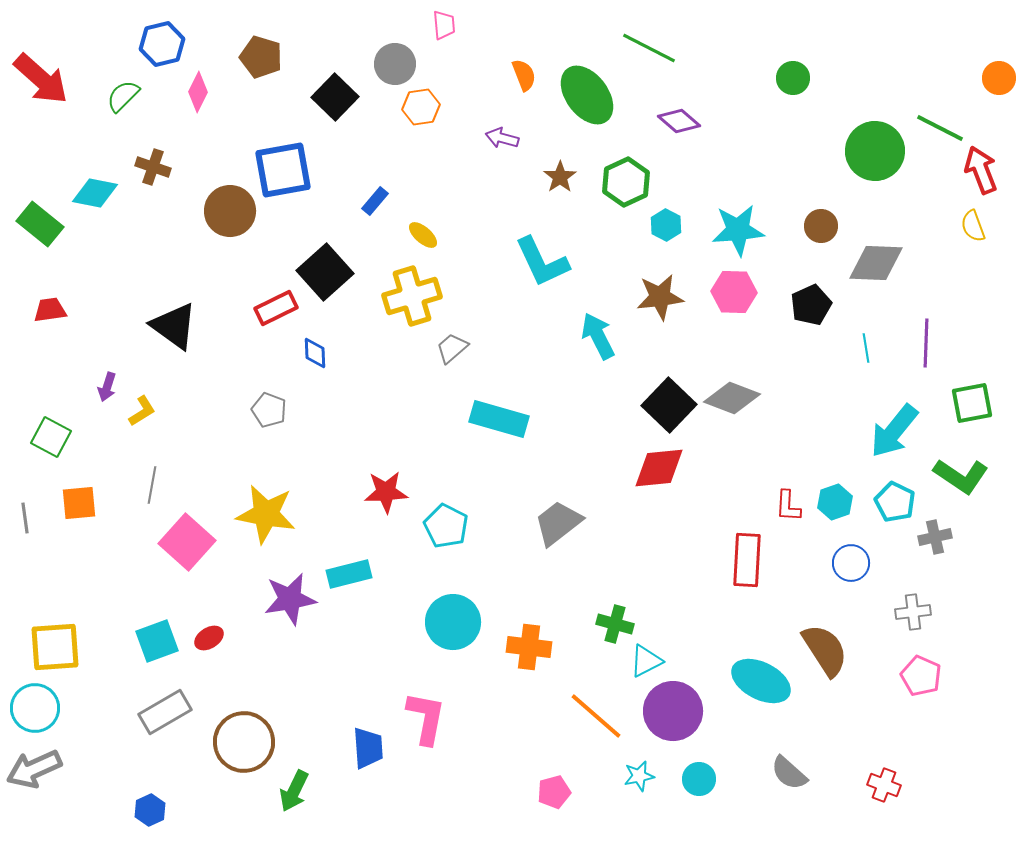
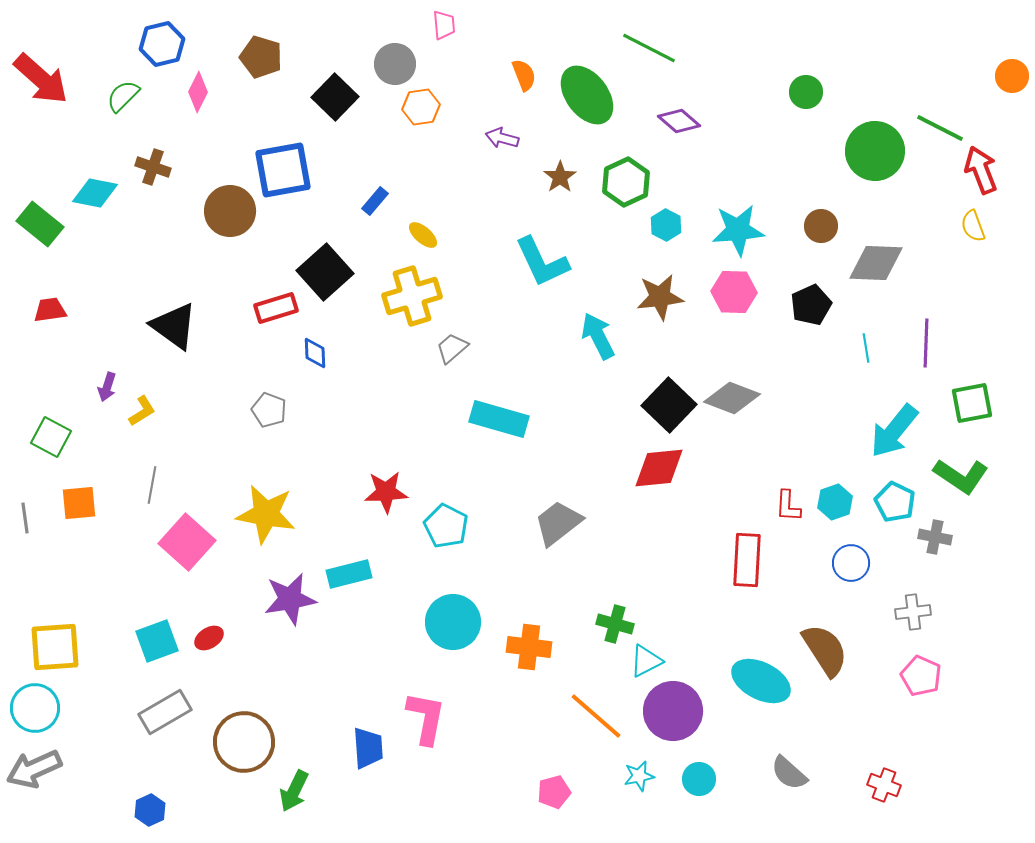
green circle at (793, 78): moved 13 px right, 14 px down
orange circle at (999, 78): moved 13 px right, 2 px up
red rectangle at (276, 308): rotated 9 degrees clockwise
gray cross at (935, 537): rotated 24 degrees clockwise
